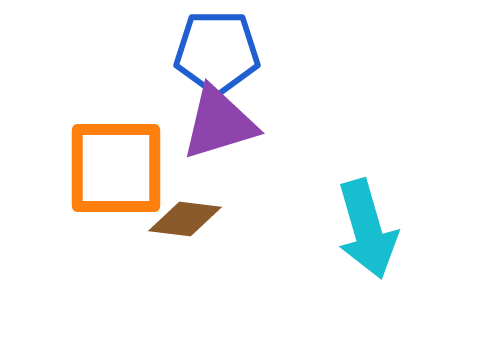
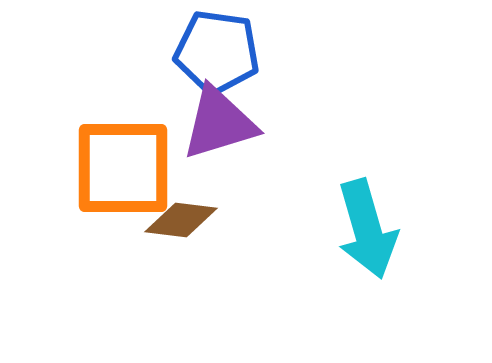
blue pentagon: rotated 8 degrees clockwise
orange square: moved 7 px right
brown diamond: moved 4 px left, 1 px down
